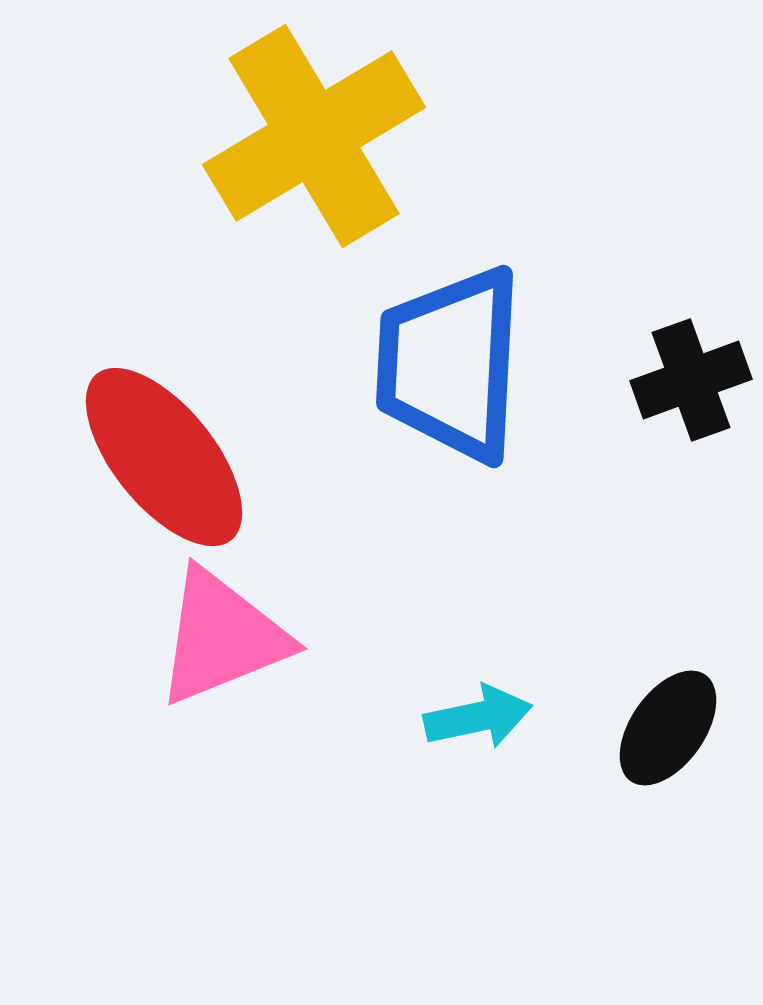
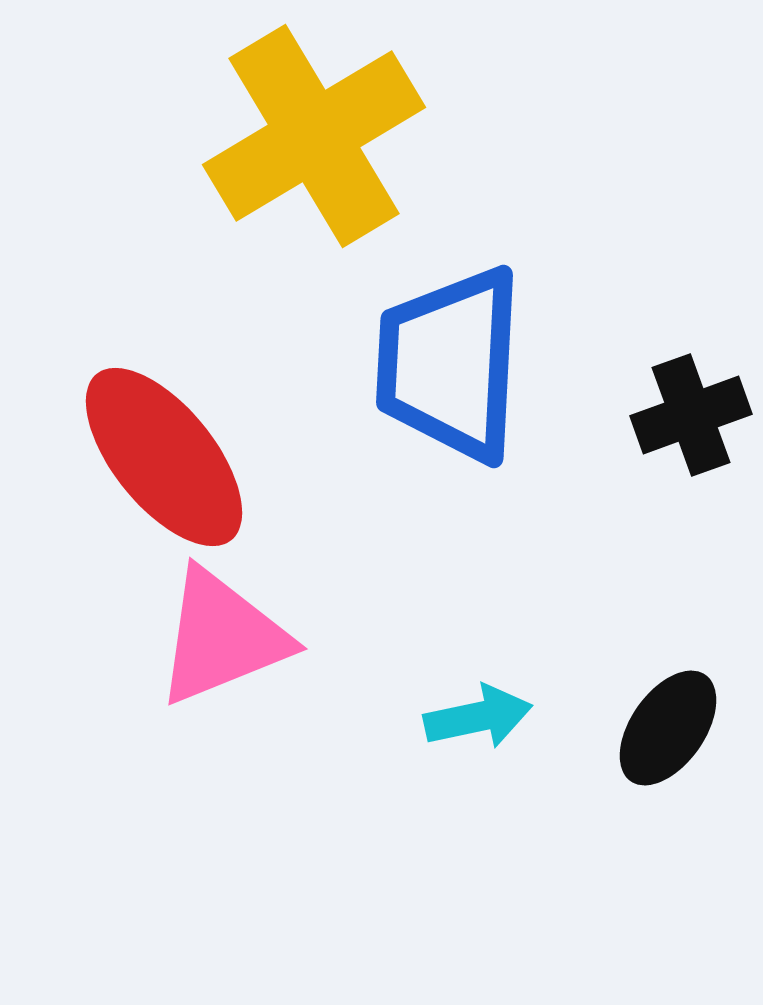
black cross: moved 35 px down
